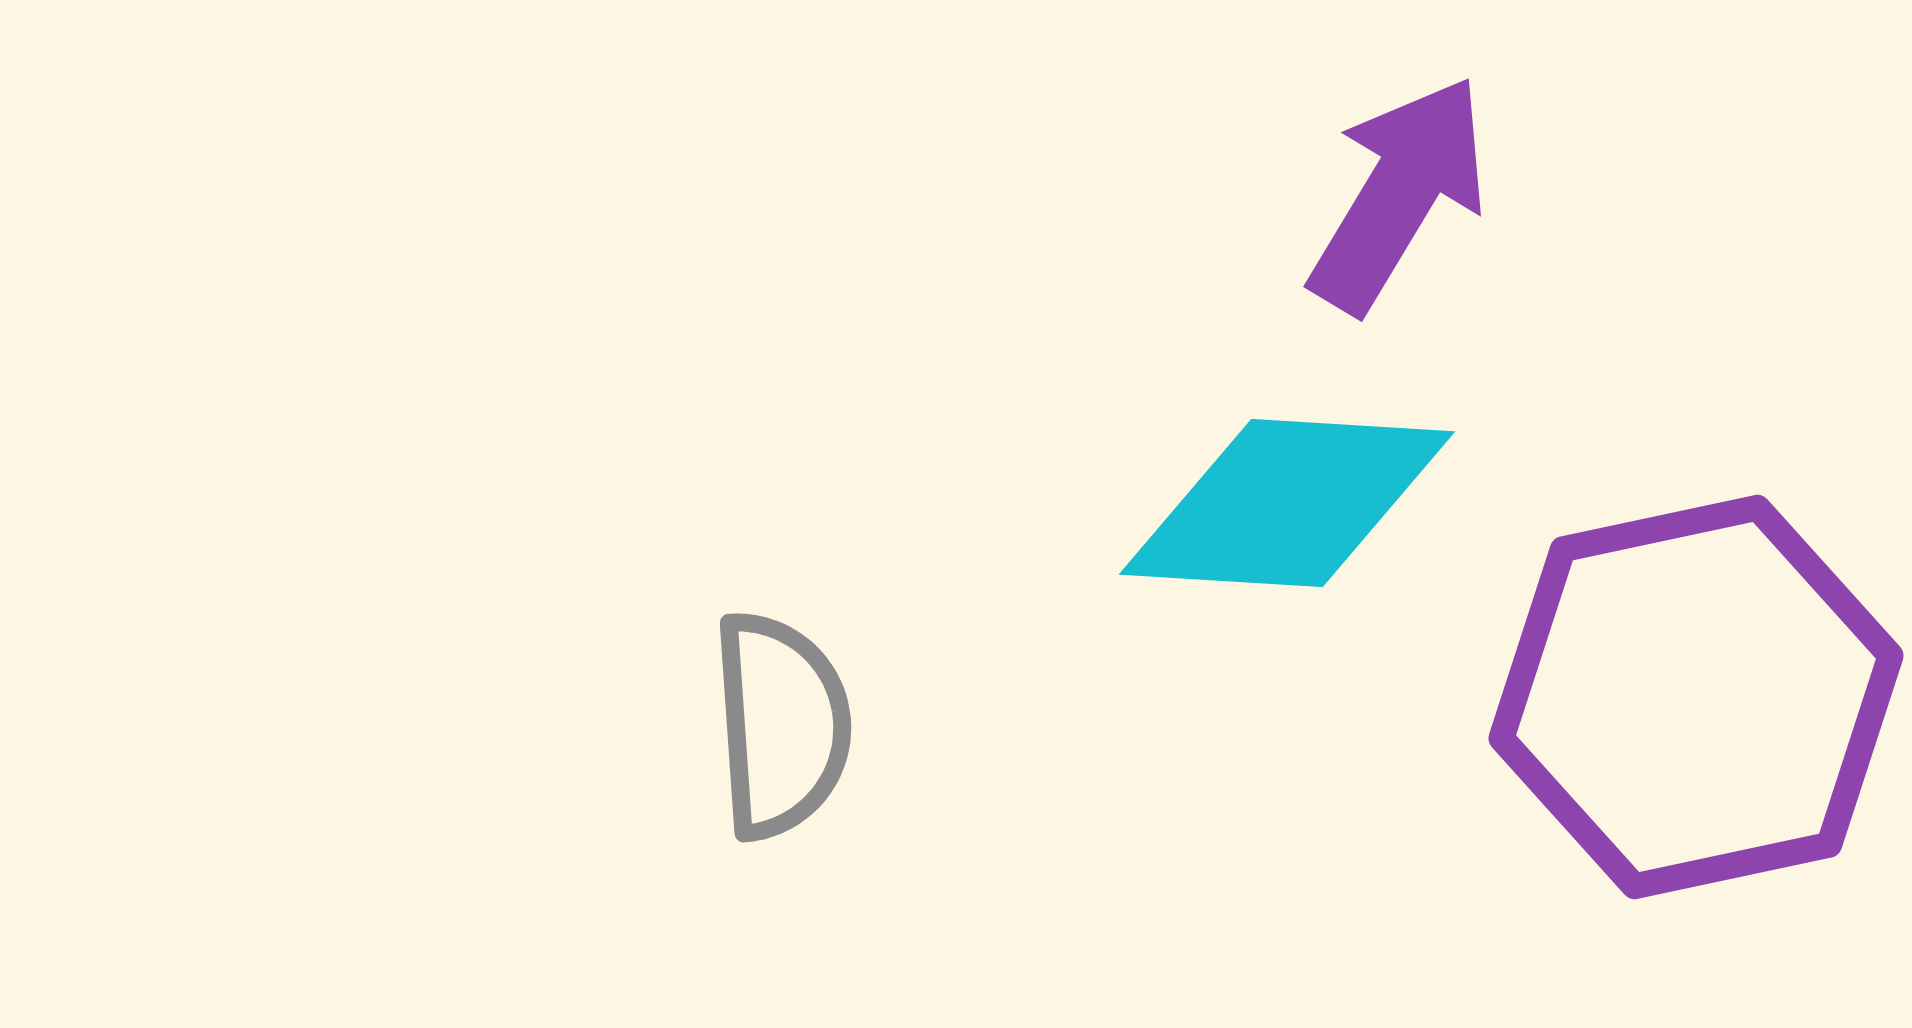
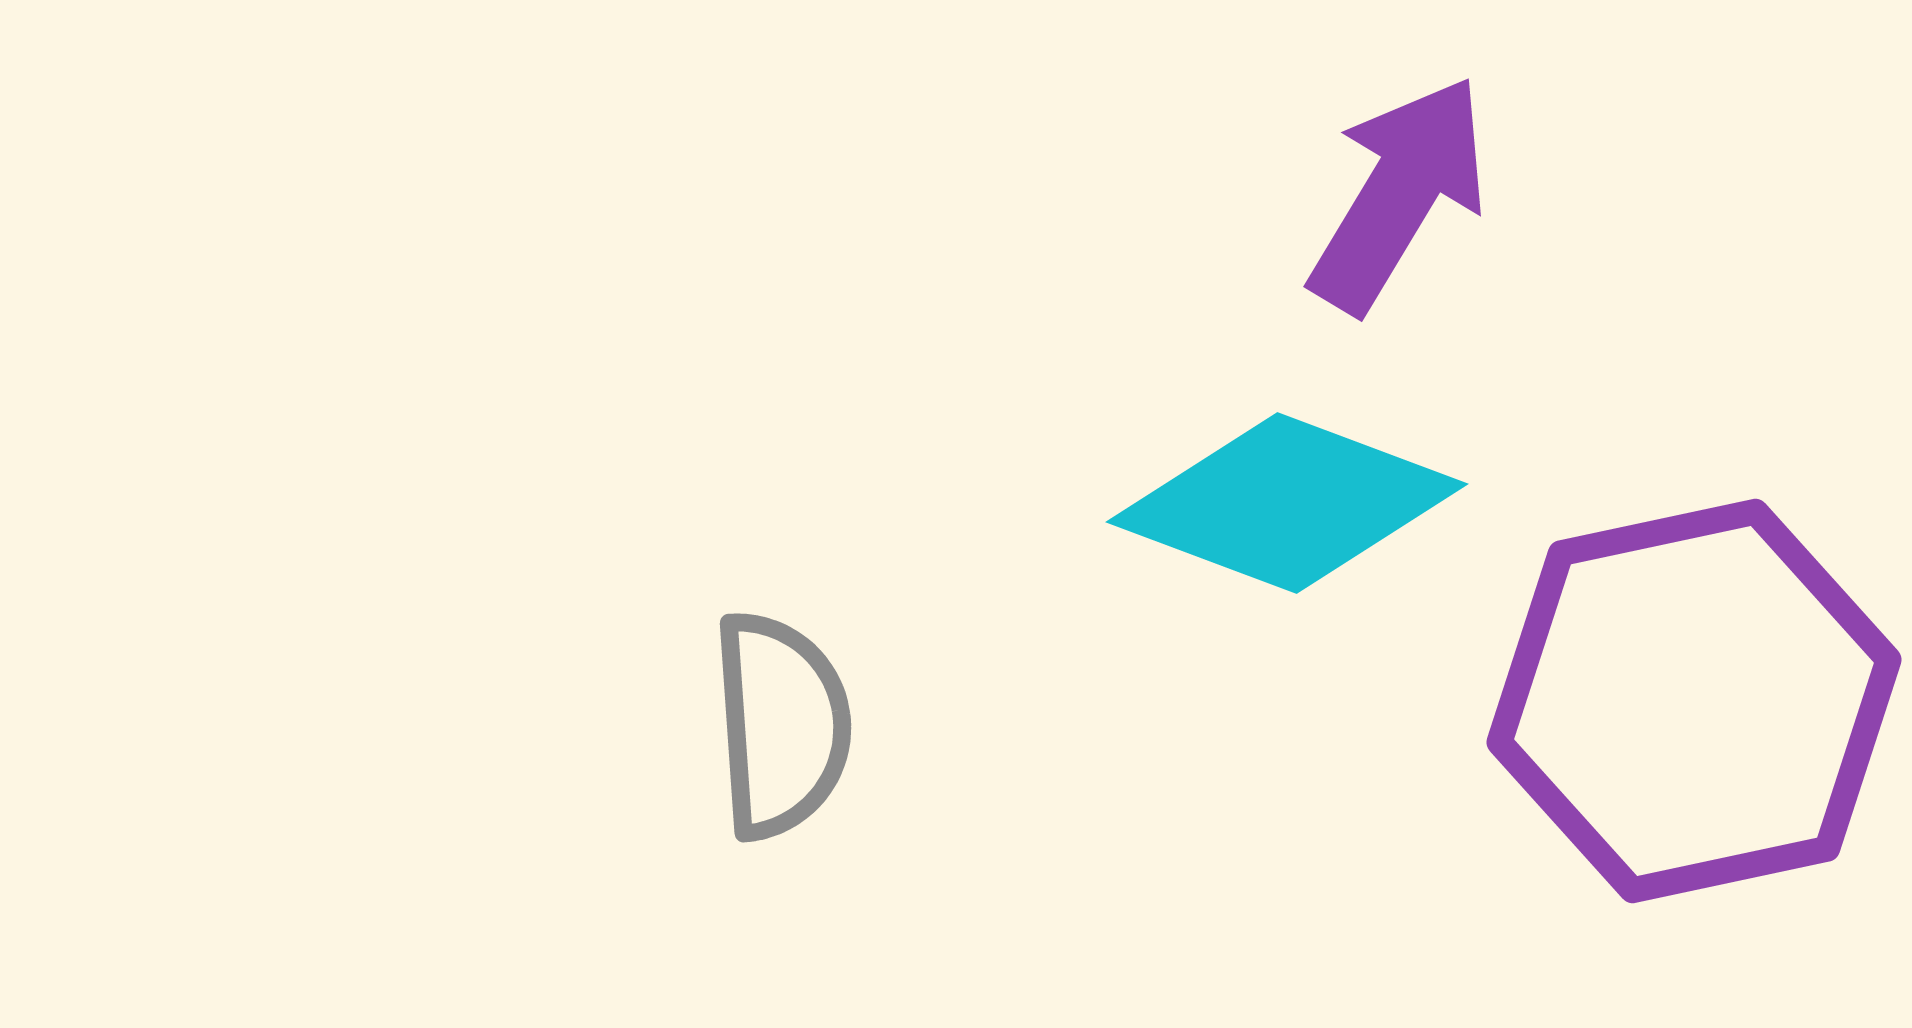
cyan diamond: rotated 17 degrees clockwise
purple hexagon: moved 2 px left, 4 px down
